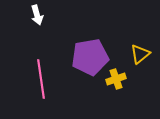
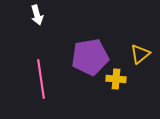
yellow cross: rotated 24 degrees clockwise
